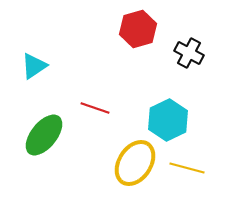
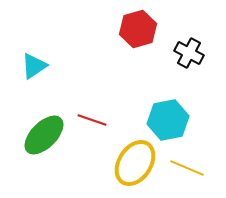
red line: moved 3 px left, 12 px down
cyan hexagon: rotated 15 degrees clockwise
green ellipse: rotated 6 degrees clockwise
yellow line: rotated 8 degrees clockwise
